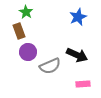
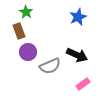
pink rectangle: rotated 32 degrees counterclockwise
